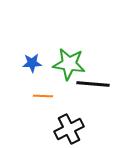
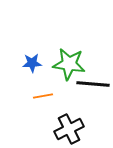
orange line: rotated 12 degrees counterclockwise
